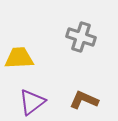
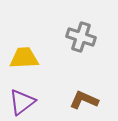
yellow trapezoid: moved 5 px right
purple triangle: moved 10 px left
